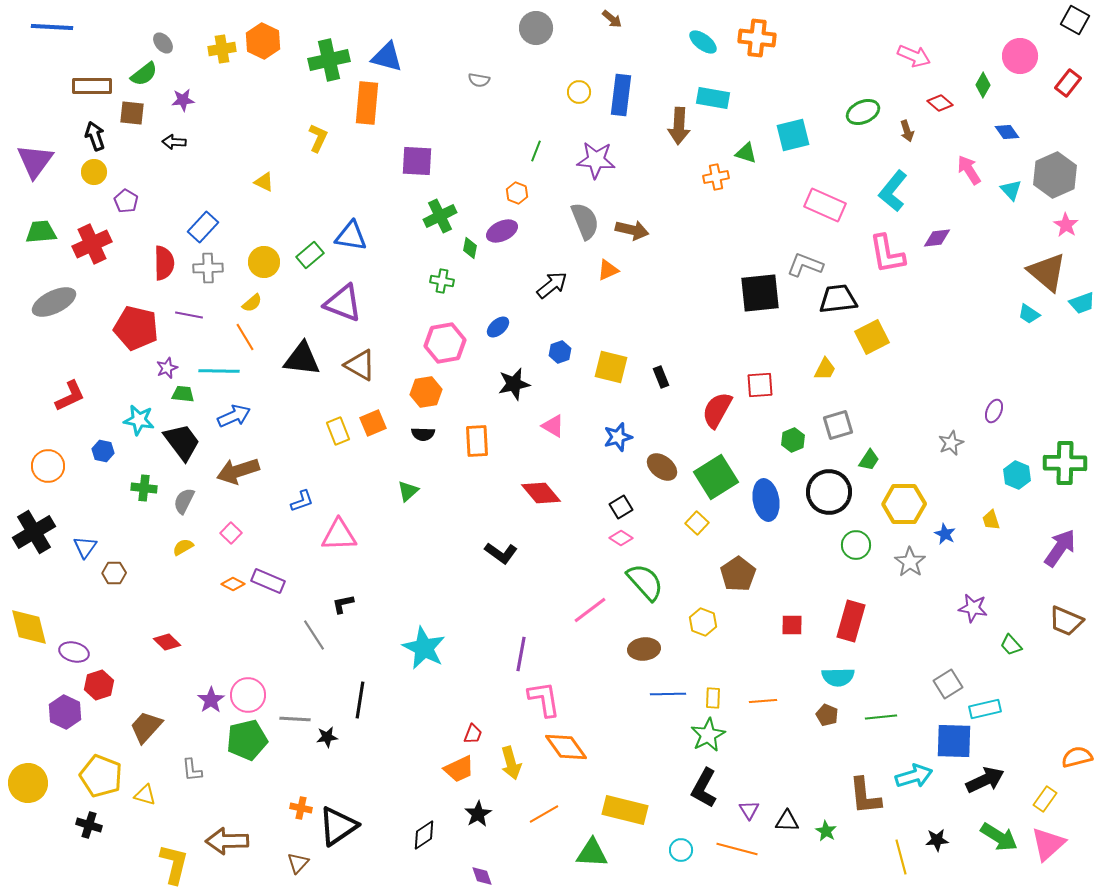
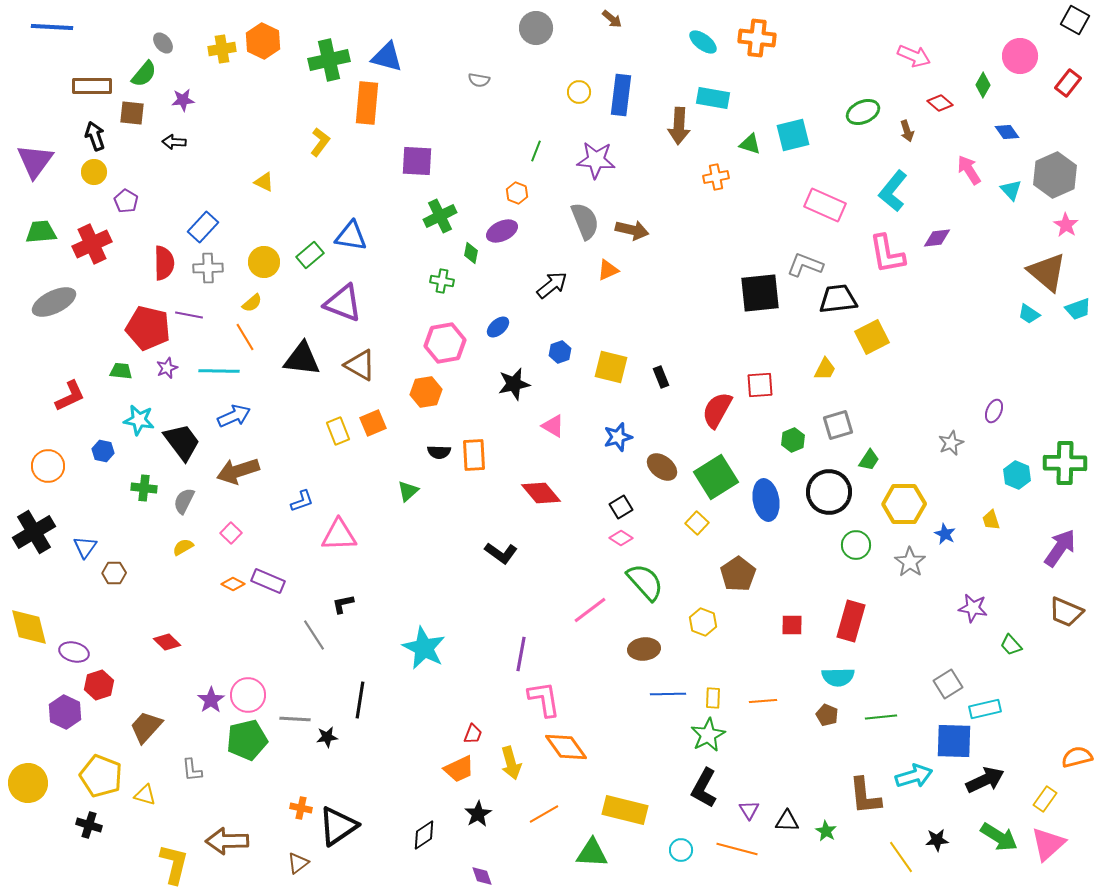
green semicircle at (144, 74): rotated 12 degrees counterclockwise
yellow L-shape at (318, 138): moved 2 px right, 4 px down; rotated 12 degrees clockwise
green triangle at (746, 153): moved 4 px right, 9 px up
green diamond at (470, 248): moved 1 px right, 5 px down
cyan trapezoid at (1082, 303): moved 4 px left, 6 px down
red pentagon at (136, 328): moved 12 px right
green trapezoid at (183, 394): moved 62 px left, 23 px up
black semicircle at (423, 434): moved 16 px right, 18 px down
orange rectangle at (477, 441): moved 3 px left, 14 px down
brown trapezoid at (1066, 621): moved 9 px up
yellow line at (901, 857): rotated 20 degrees counterclockwise
brown triangle at (298, 863): rotated 10 degrees clockwise
